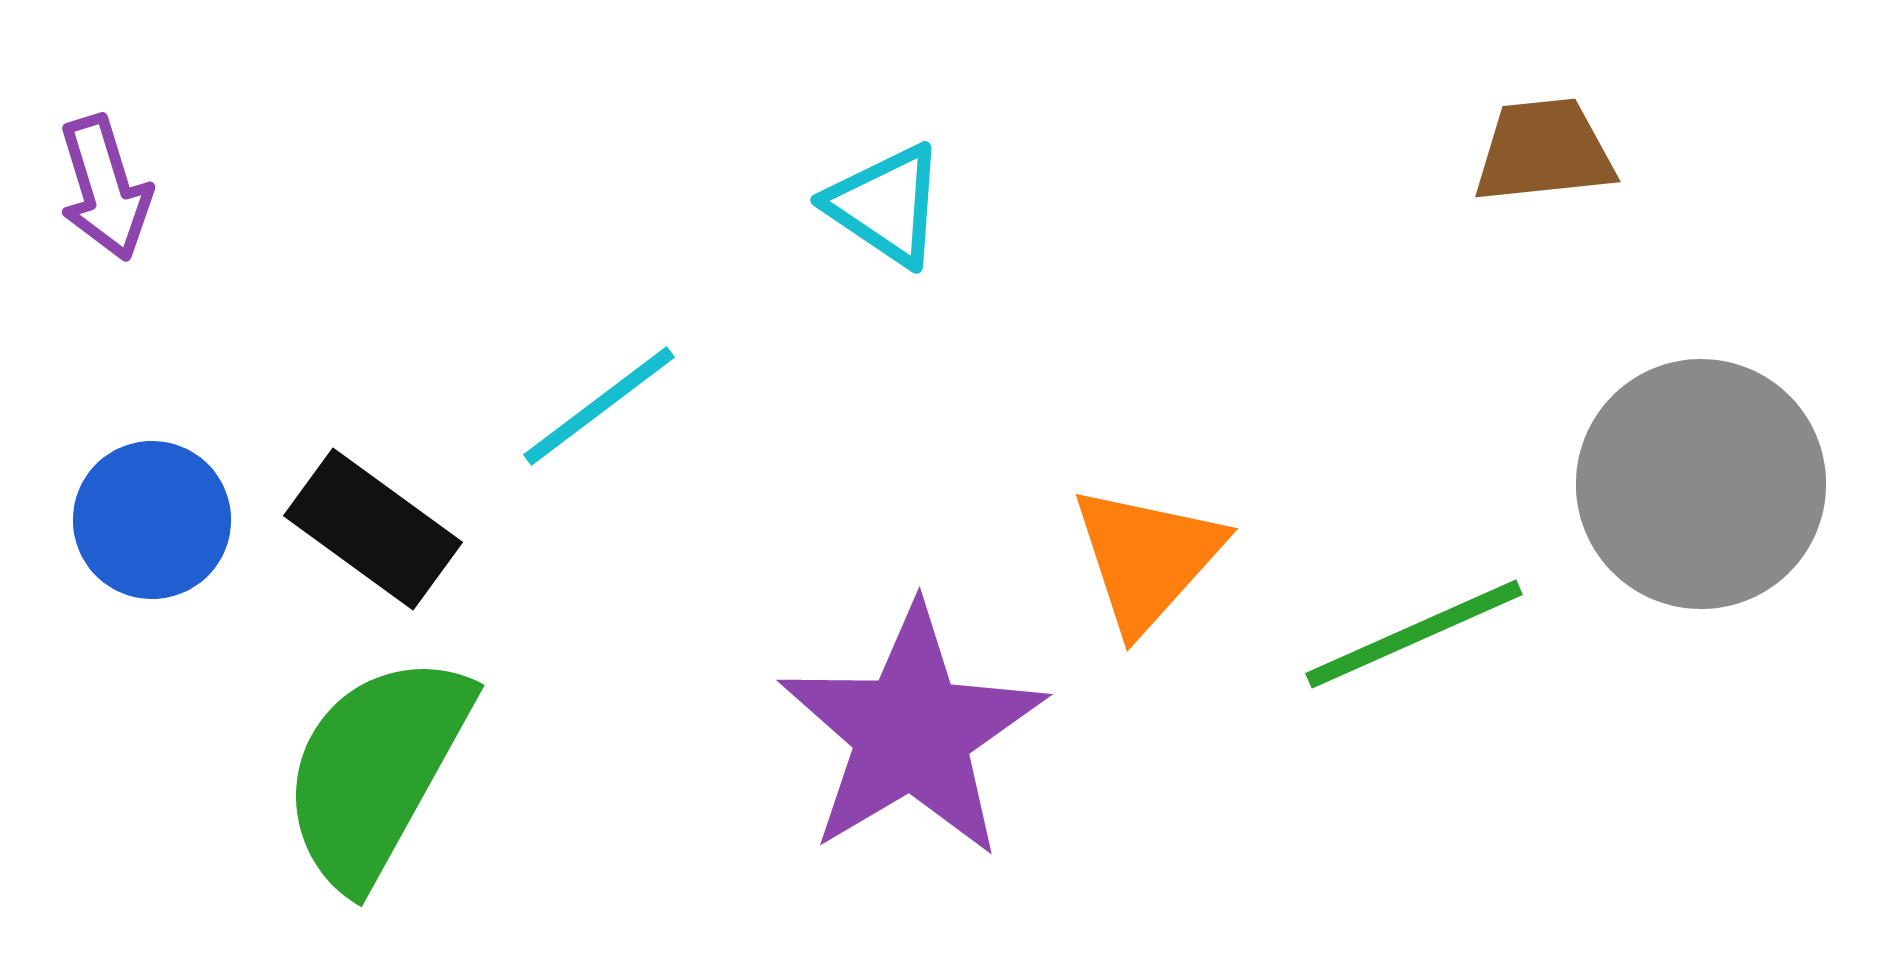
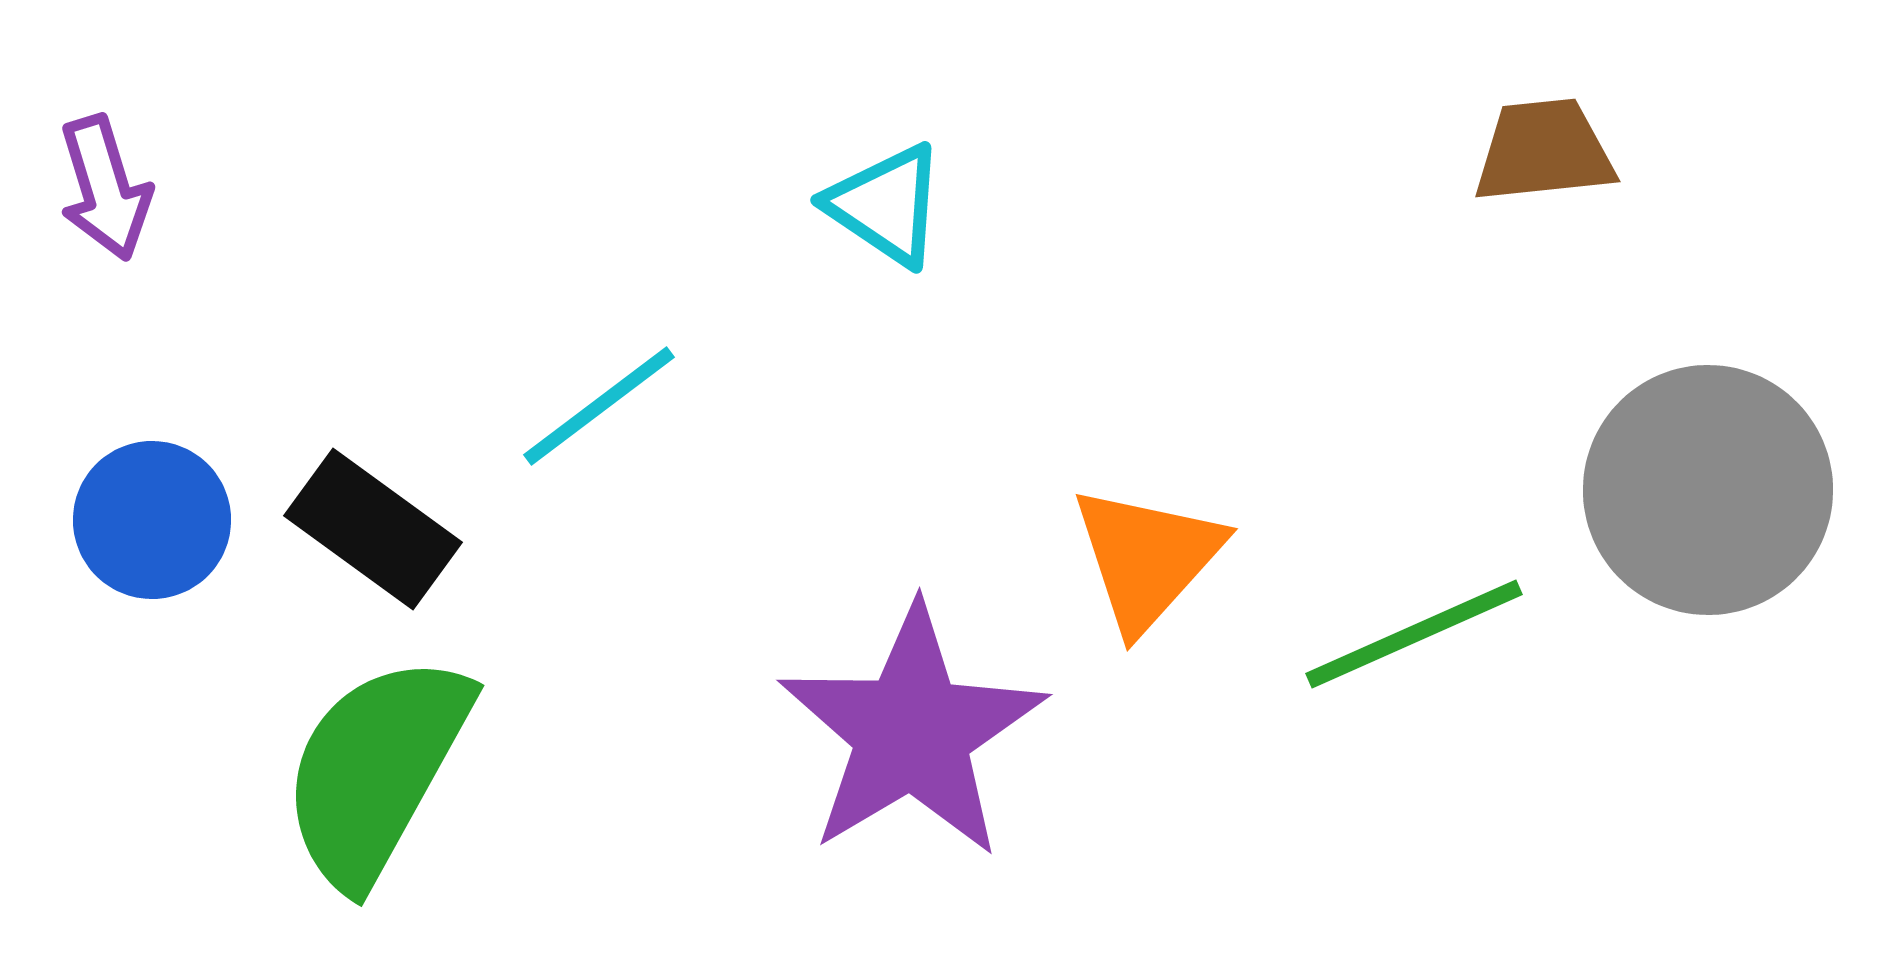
gray circle: moved 7 px right, 6 px down
